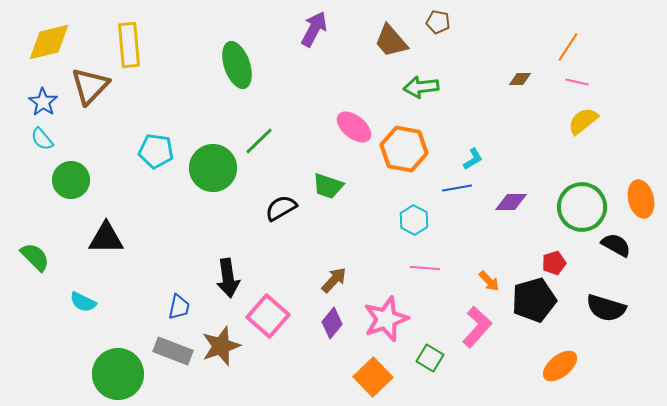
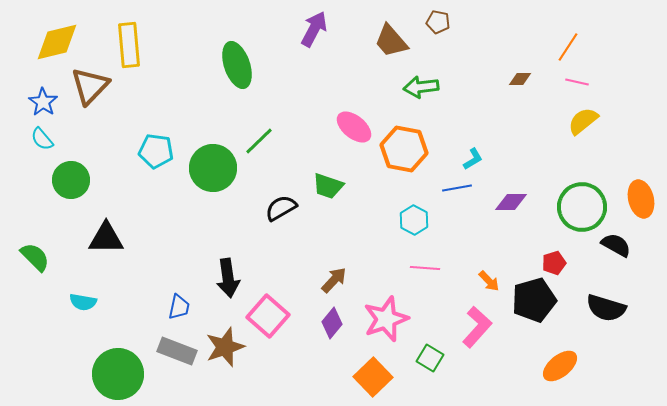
yellow diamond at (49, 42): moved 8 px right
cyan semicircle at (83, 302): rotated 16 degrees counterclockwise
brown star at (221, 346): moved 4 px right, 1 px down
gray rectangle at (173, 351): moved 4 px right
